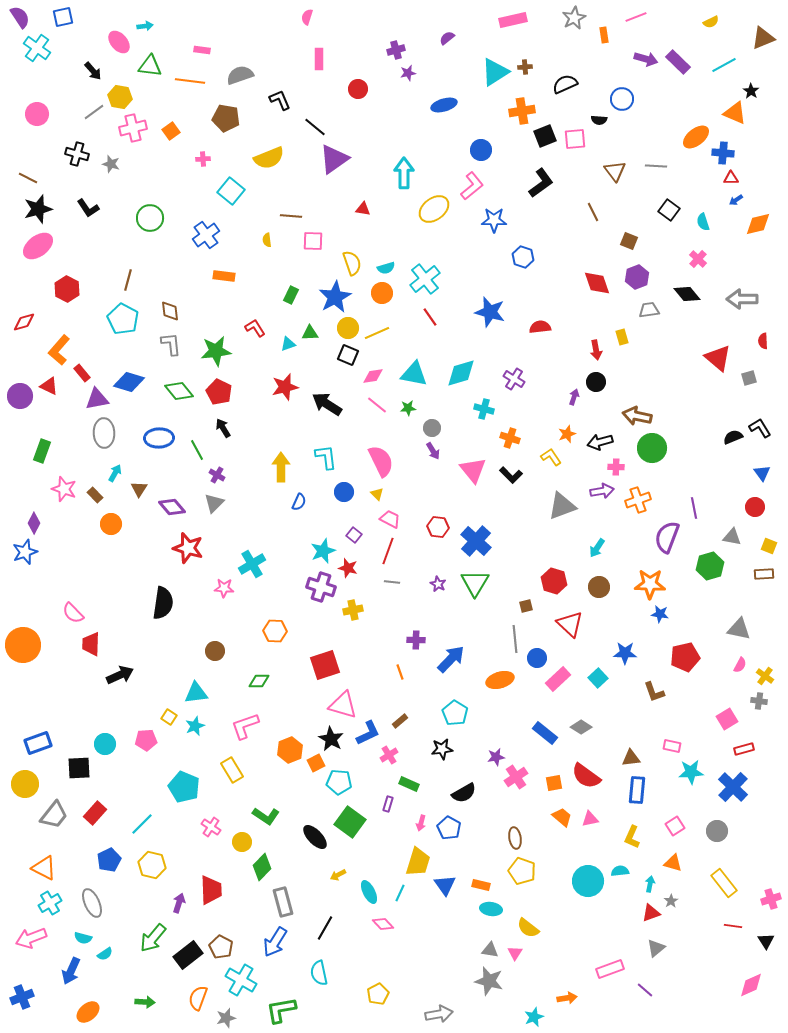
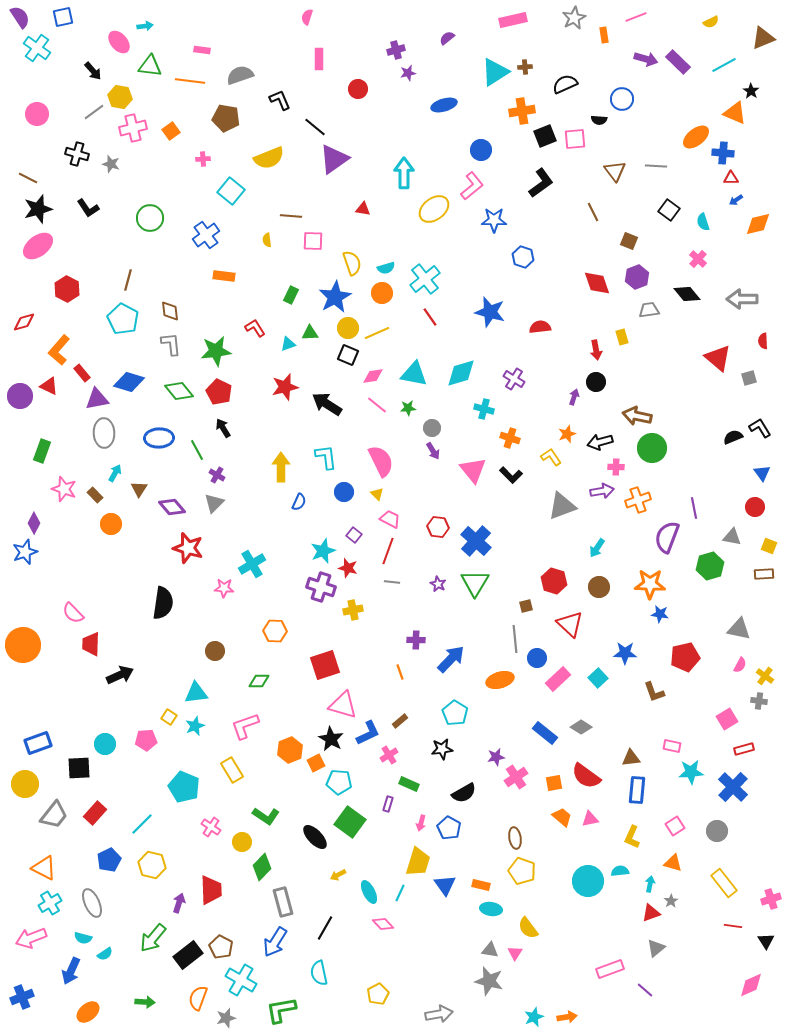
yellow semicircle at (528, 928): rotated 15 degrees clockwise
orange arrow at (567, 998): moved 19 px down
